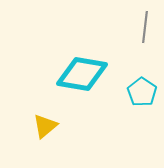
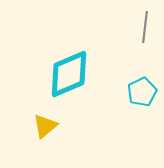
cyan diamond: moved 13 px left; rotated 33 degrees counterclockwise
cyan pentagon: rotated 12 degrees clockwise
